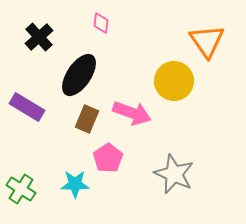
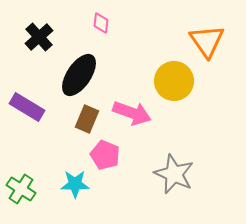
pink pentagon: moved 3 px left, 3 px up; rotated 16 degrees counterclockwise
